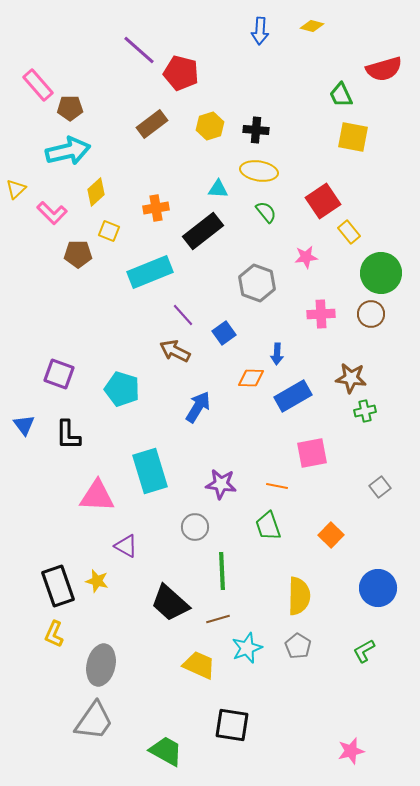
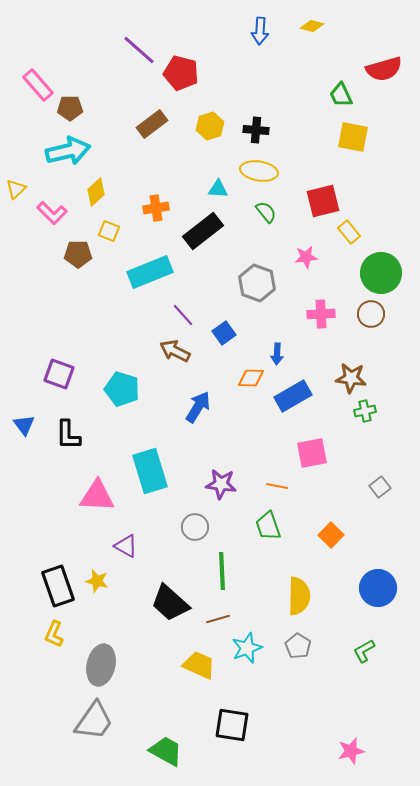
red square at (323, 201): rotated 20 degrees clockwise
